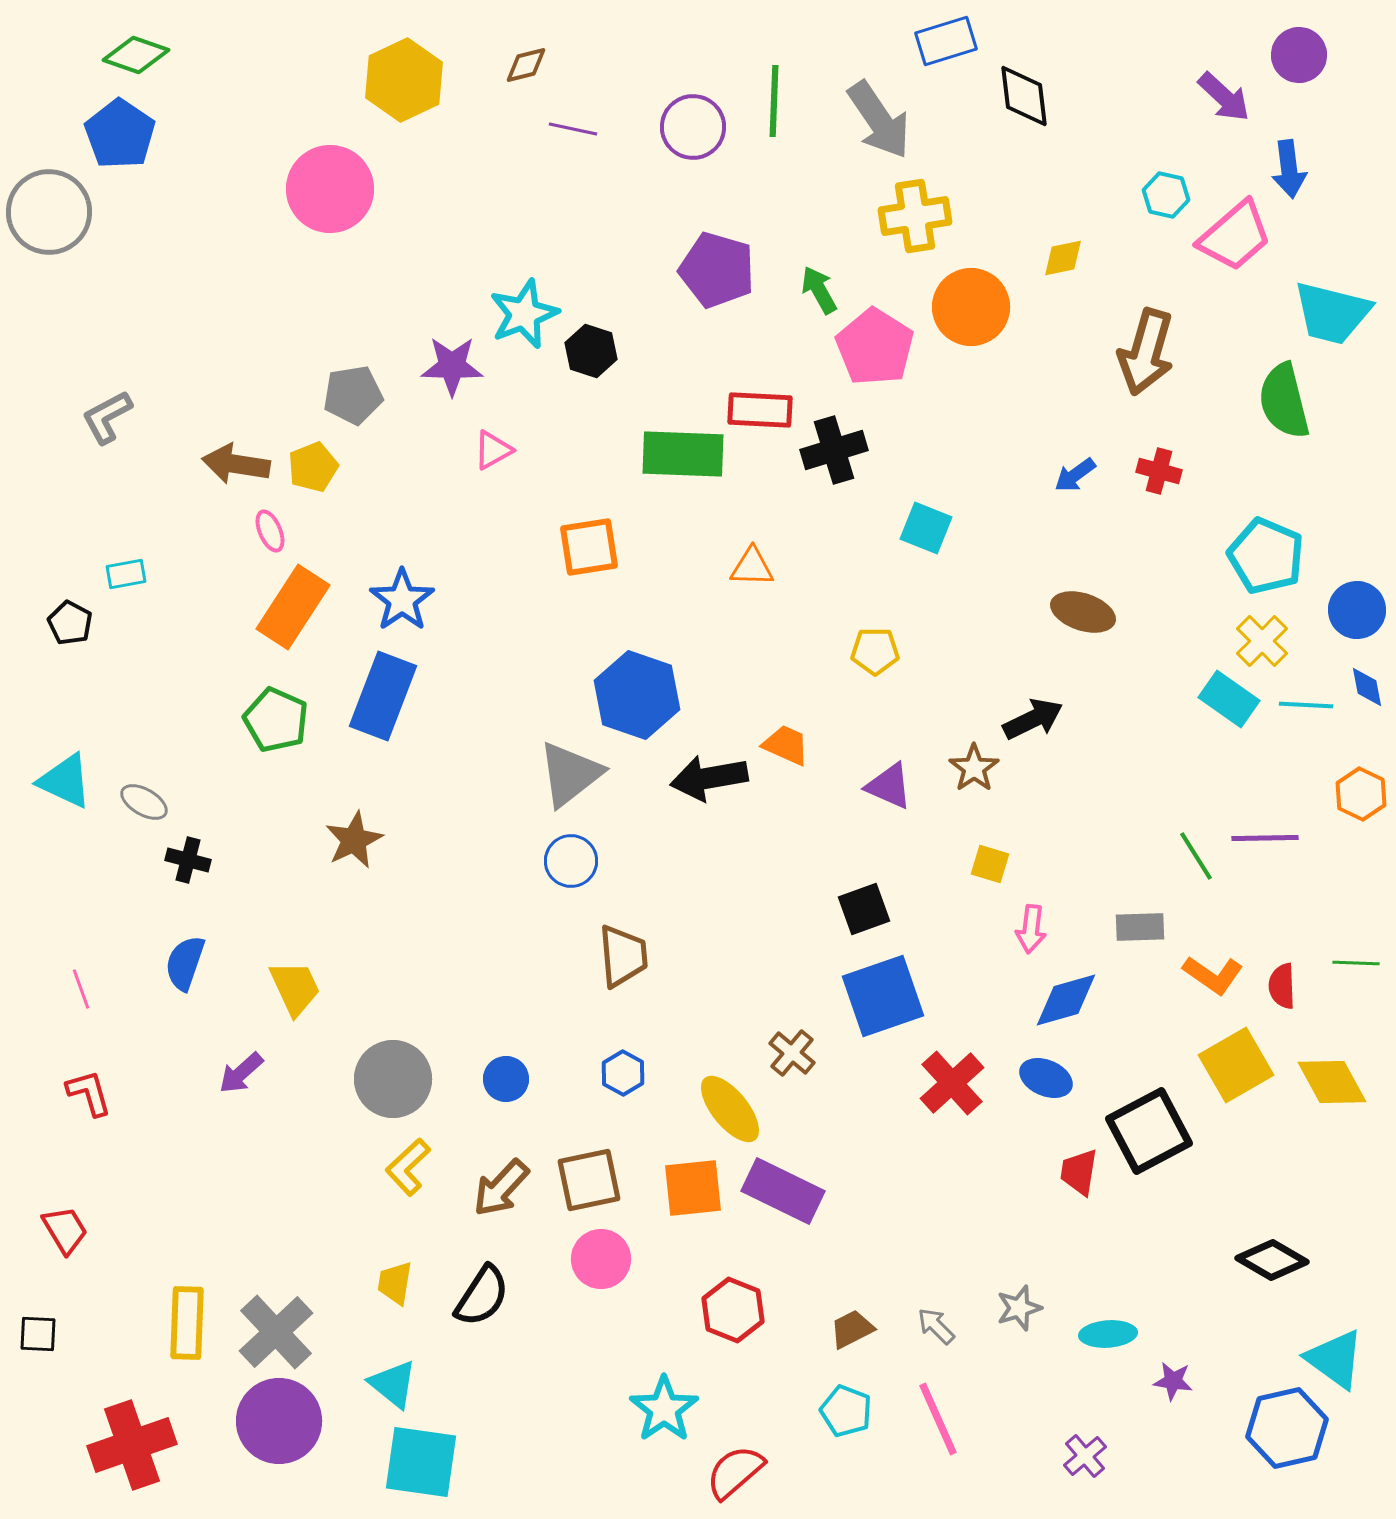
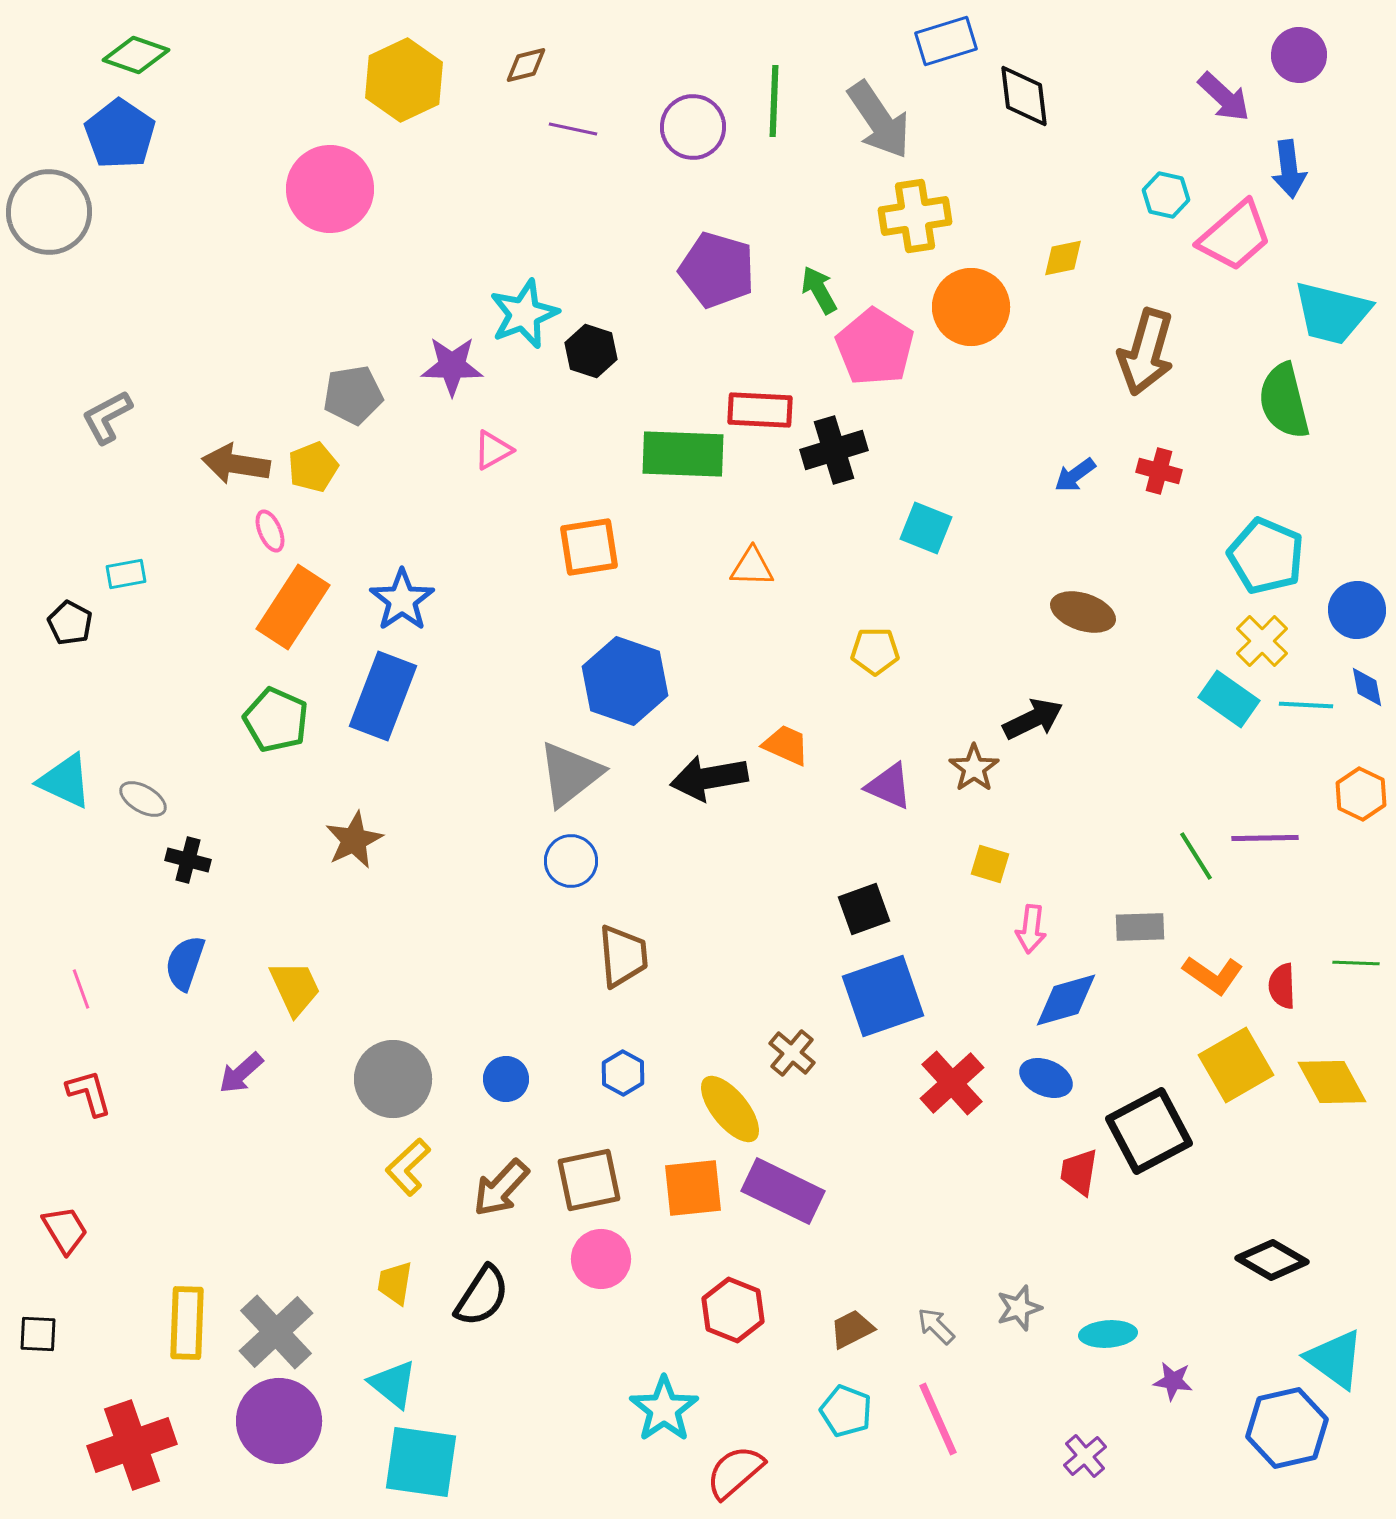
blue hexagon at (637, 695): moved 12 px left, 14 px up
gray ellipse at (144, 802): moved 1 px left, 3 px up
